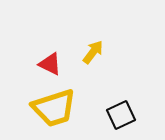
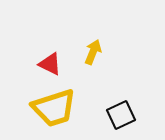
yellow arrow: rotated 15 degrees counterclockwise
